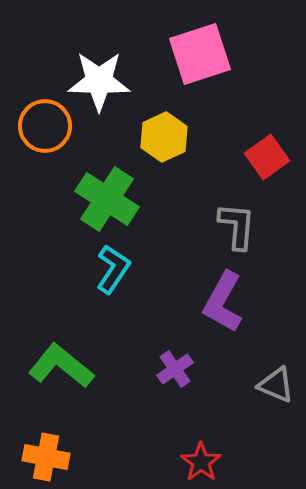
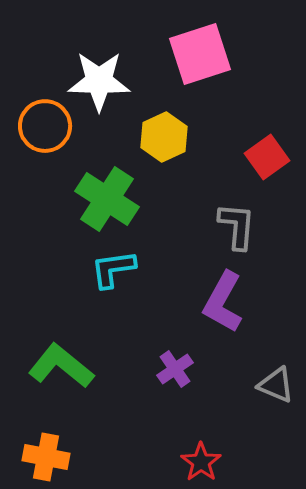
cyan L-shape: rotated 132 degrees counterclockwise
